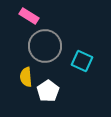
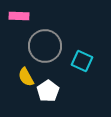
pink rectangle: moved 10 px left; rotated 30 degrees counterclockwise
yellow semicircle: rotated 24 degrees counterclockwise
